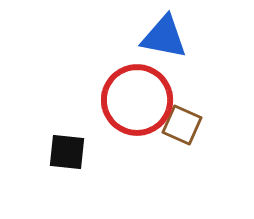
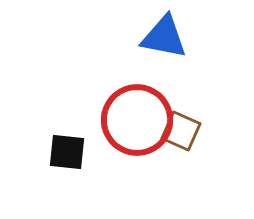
red circle: moved 20 px down
brown square: moved 1 px left, 6 px down
